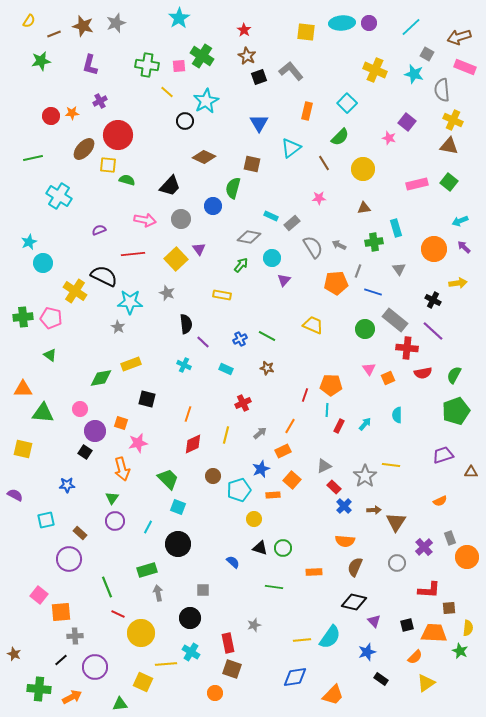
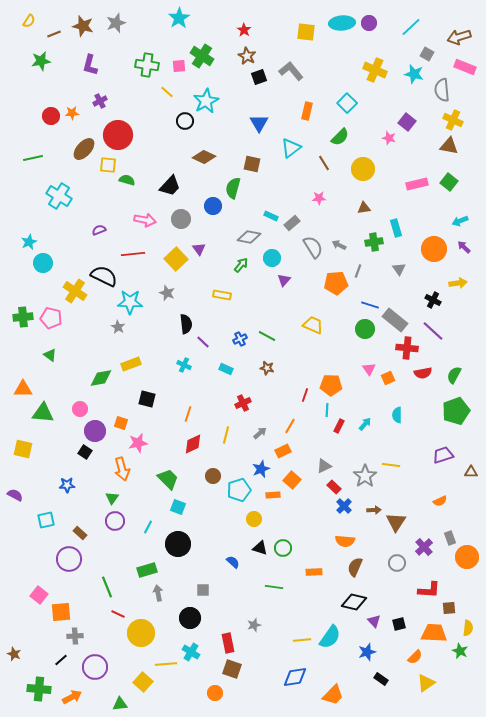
blue line at (373, 292): moved 3 px left, 13 px down
black square at (407, 625): moved 8 px left, 1 px up
yellow square at (143, 682): rotated 18 degrees clockwise
